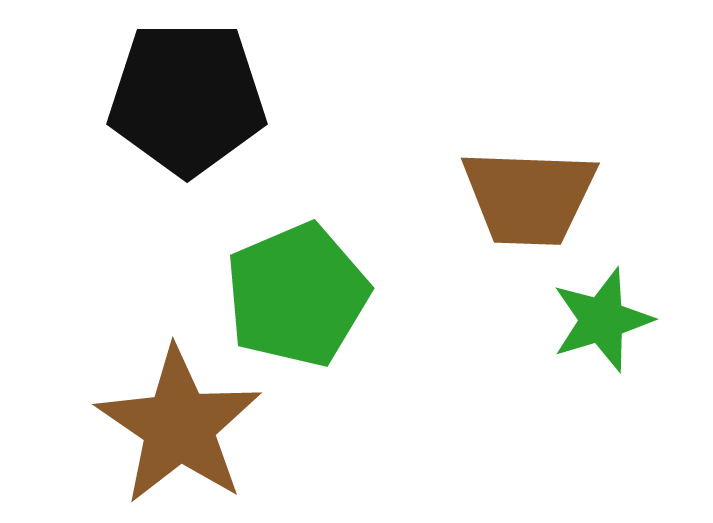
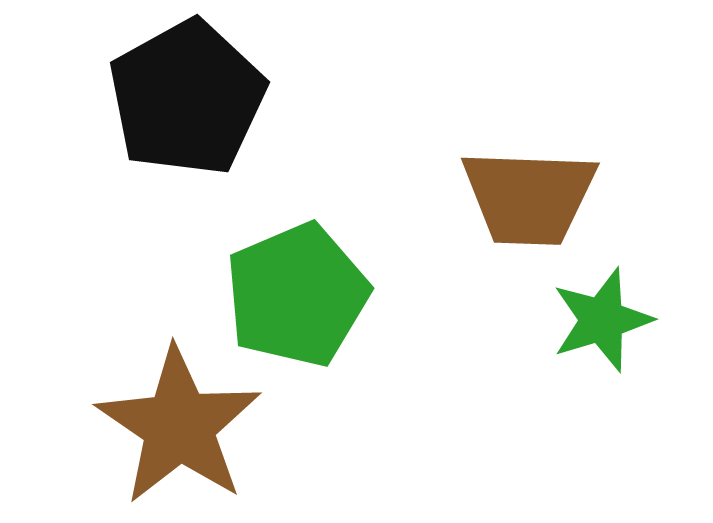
black pentagon: rotated 29 degrees counterclockwise
